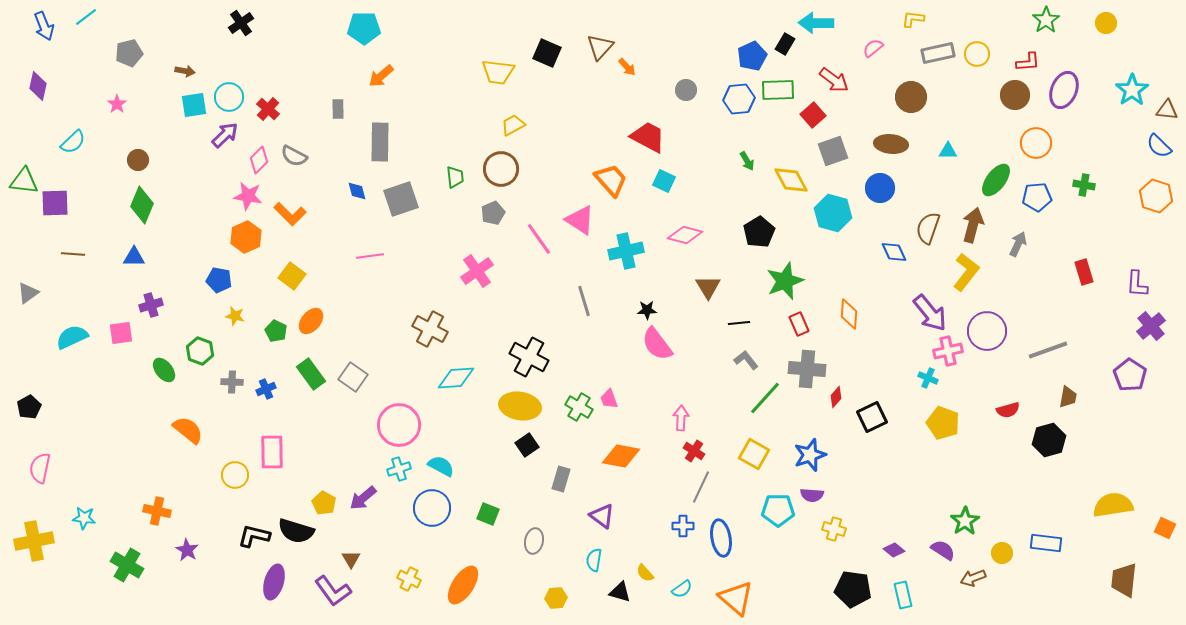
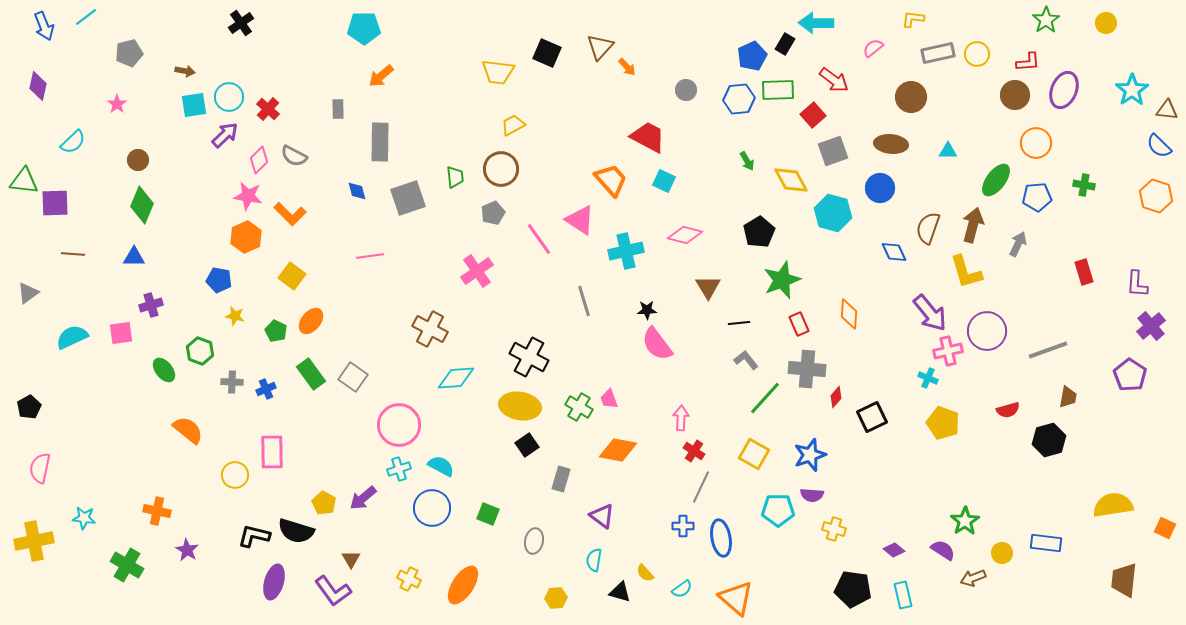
gray square at (401, 199): moved 7 px right, 1 px up
yellow L-shape at (966, 272): rotated 126 degrees clockwise
green star at (785, 281): moved 3 px left, 1 px up
orange diamond at (621, 456): moved 3 px left, 6 px up
